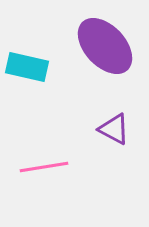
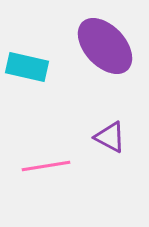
purple triangle: moved 4 px left, 8 px down
pink line: moved 2 px right, 1 px up
